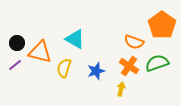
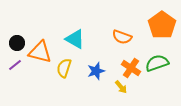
orange semicircle: moved 12 px left, 5 px up
orange cross: moved 2 px right, 2 px down
yellow arrow: moved 2 px up; rotated 128 degrees clockwise
